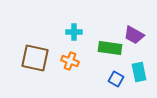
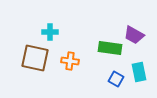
cyan cross: moved 24 px left
orange cross: rotated 12 degrees counterclockwise
